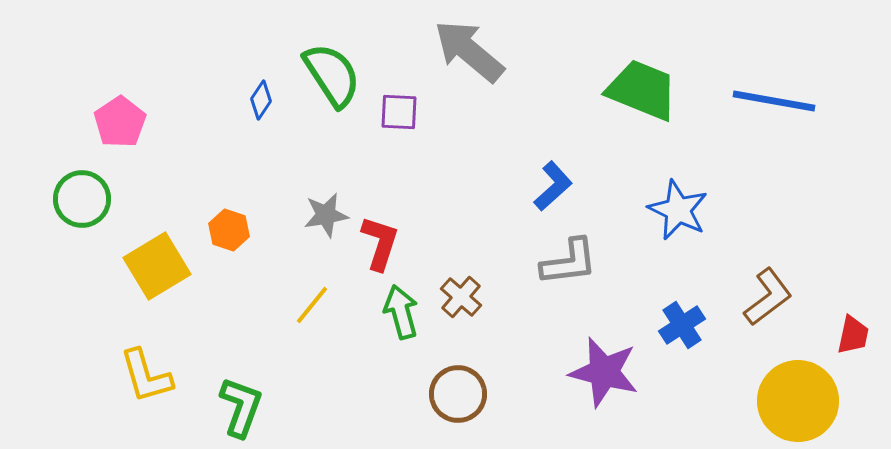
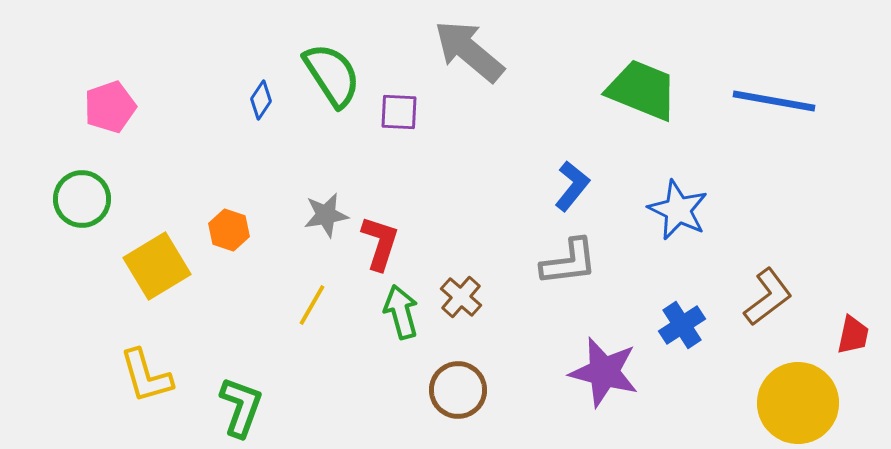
pink pentagon: moved 10 px left, 15 px up; rotated 15 degrees clockwise
blue L-shape: moved 19 px right; rotated 9 degrees counterclockwise
yellow line: rotated 9 degrees counterclockwise
brown circle: moved 4 px up
yellow circle: moved 2 px down
